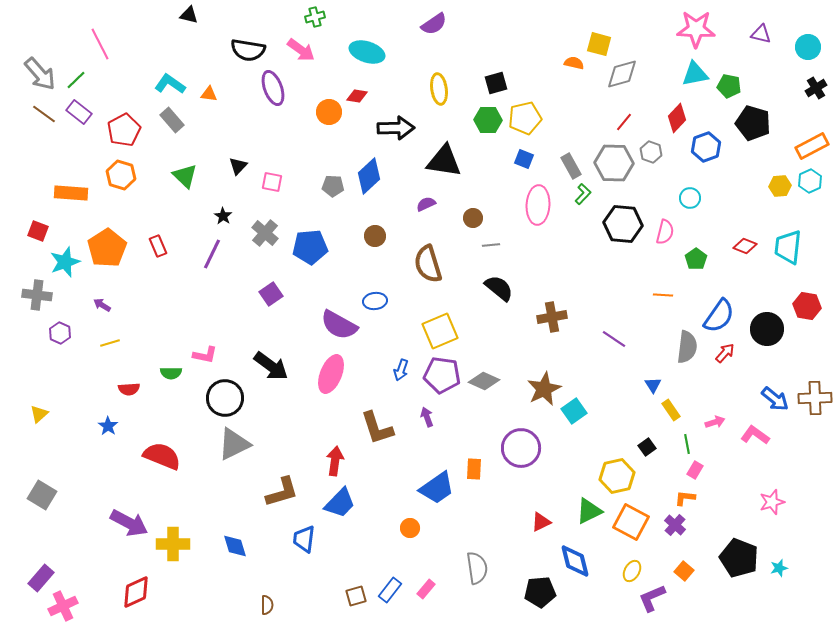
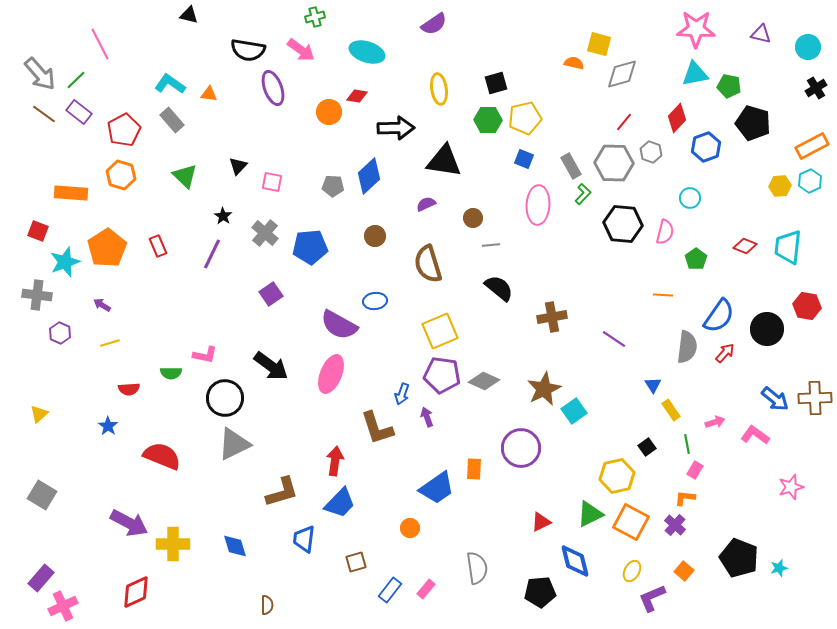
blue arrow at (401, 370): moved 1 px right, 24 px down
pink star at (772, 502): moved 19 px right, 15 px up
green triangle at (589, 511): moved 1 px right, 3 px down
brown square at (356, 596): moved 34 px up
